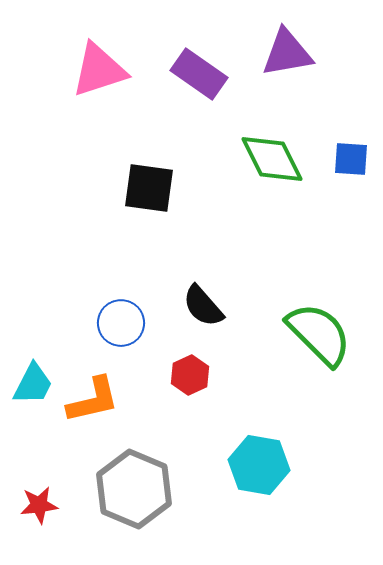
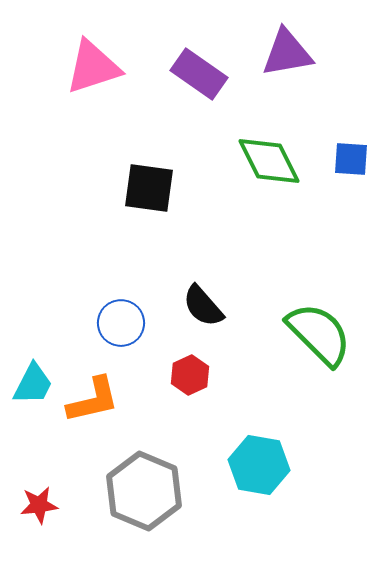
pink triangle: moved 6 px left, 3 px up
green diamond: moved 3 px left, 2 px down
gray hexagon: moved 10 px right, 2 px down
